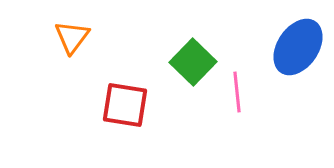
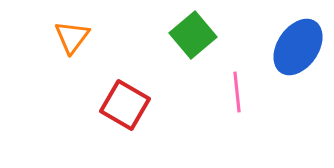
green square: moved 27 px up; rotated 6 degrees clockwise
red square: rotated 21 degrees clockwise
